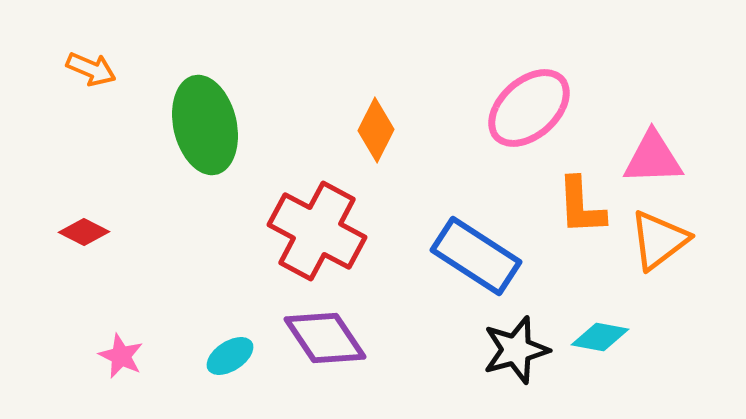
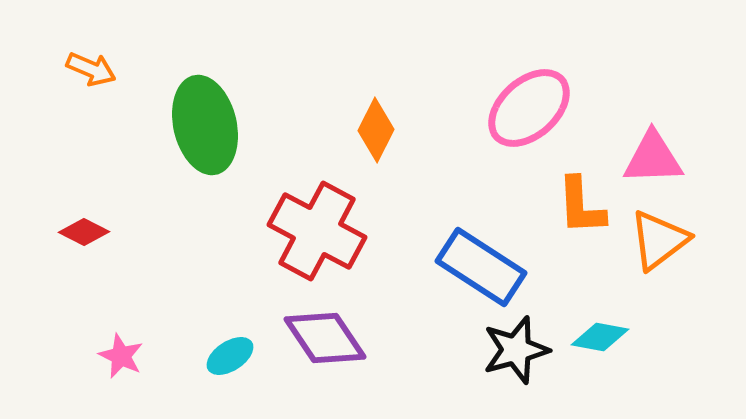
blue rectangle: moved 5 px right, 11 px down
